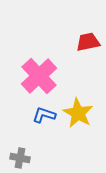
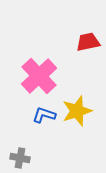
yellow star: moved 1 px left, 2 px up; rotated 24 degrees clockwise
